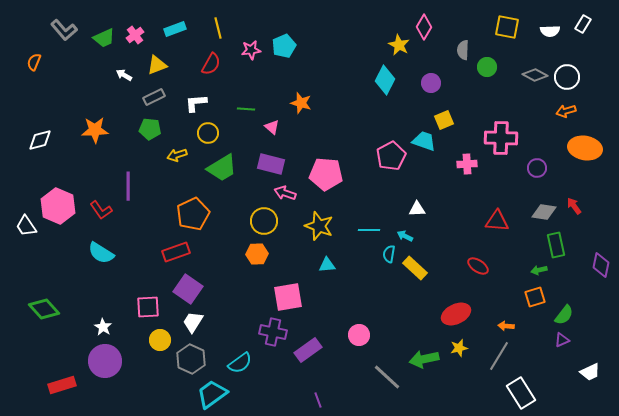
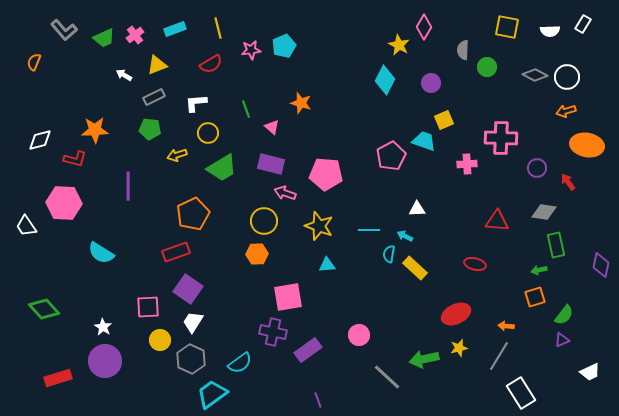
red semicircle at (211, 64): rotated 30 degrees clockwise
green line at (246, 109): rotated 66 degrees clockwise
orange ellipse at (585, 148): moved 2 px right, 3 px up
pink hexagon at (58, 206): moved 6 px right, 3 px up; rotated 20 degrees counterclockwise
red arrow at (574, 206): moved 6 px left, 24 px up
red L-shape at (101, 210): moved 26 px left, 51 px up; rotated 40 degrees counterclockwise
red ellipse at (478, 266): moved 3 px left, 2 px up; rotated 20 degrees counterclockwise
red rectangle at (62, 385): moved 4 px left, 7 px up
